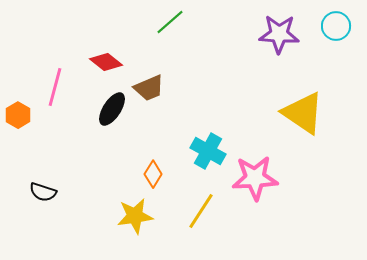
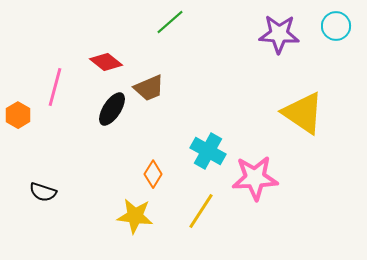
yellow star: rotated 15 degrees clockwise
